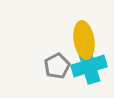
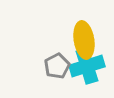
cyan cross: moved 2 px left
